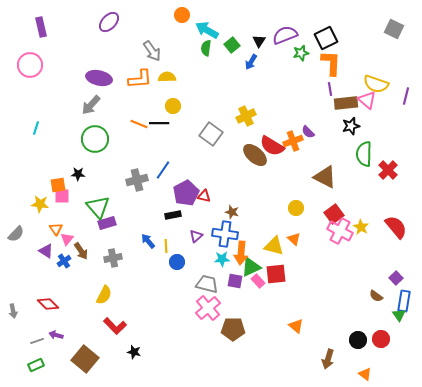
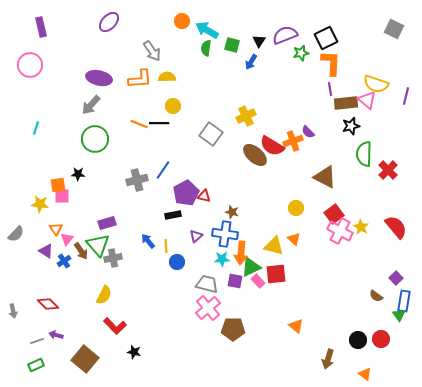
orange circle at (182, 15): moved 6 px down
green square at (232, 45): rotated 35 degrees counterclockwise
green triangle at (98, 207): moved 38 px down
